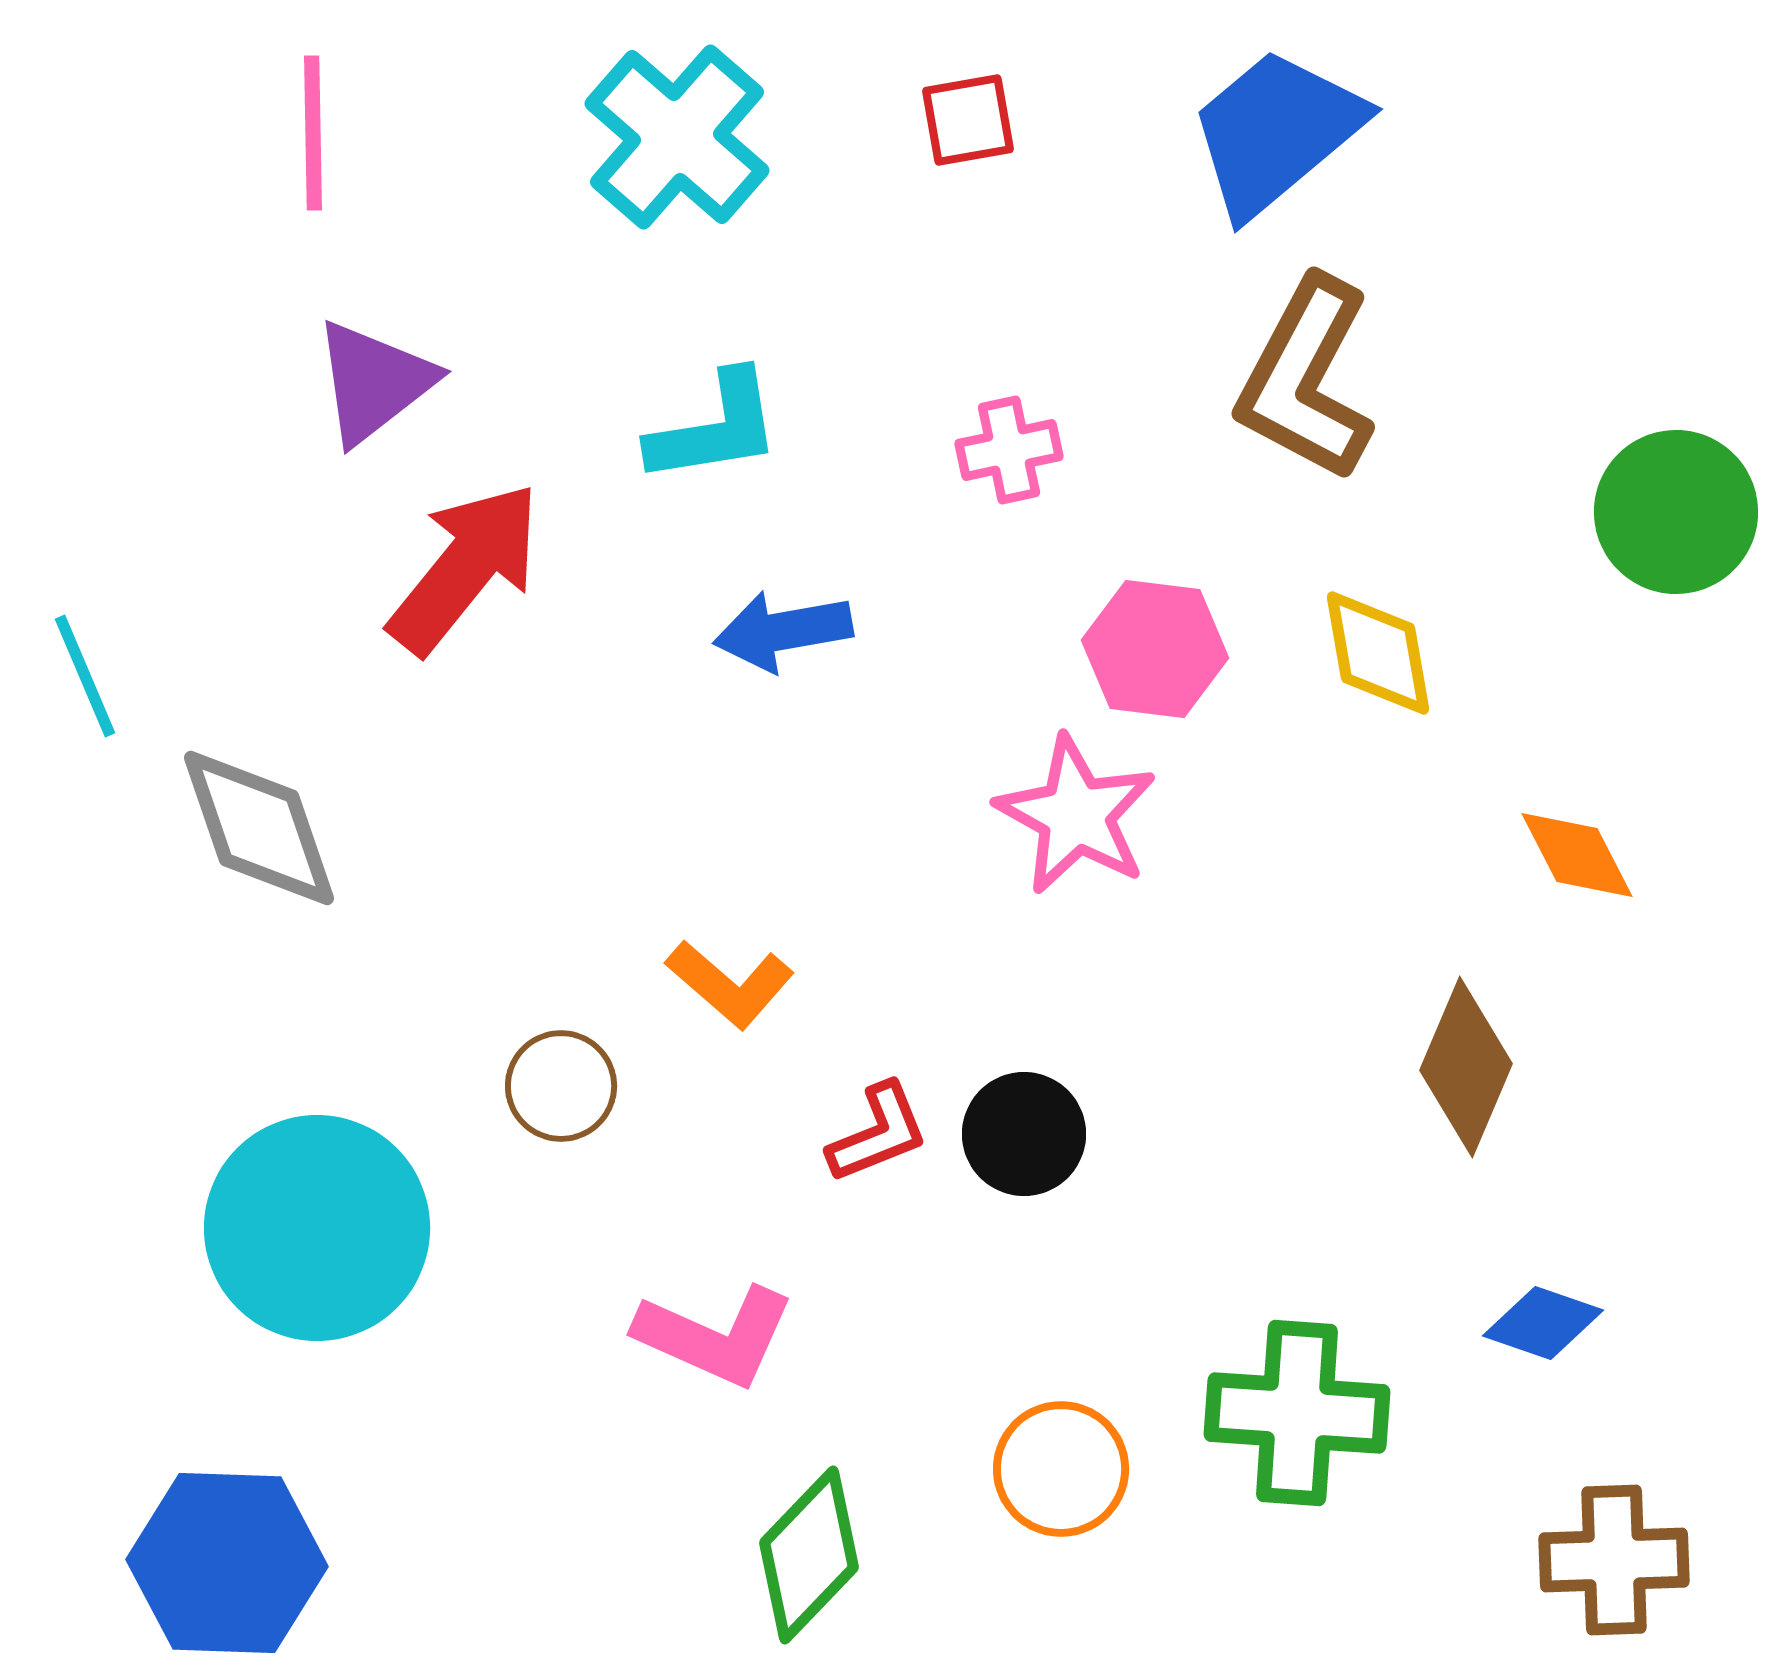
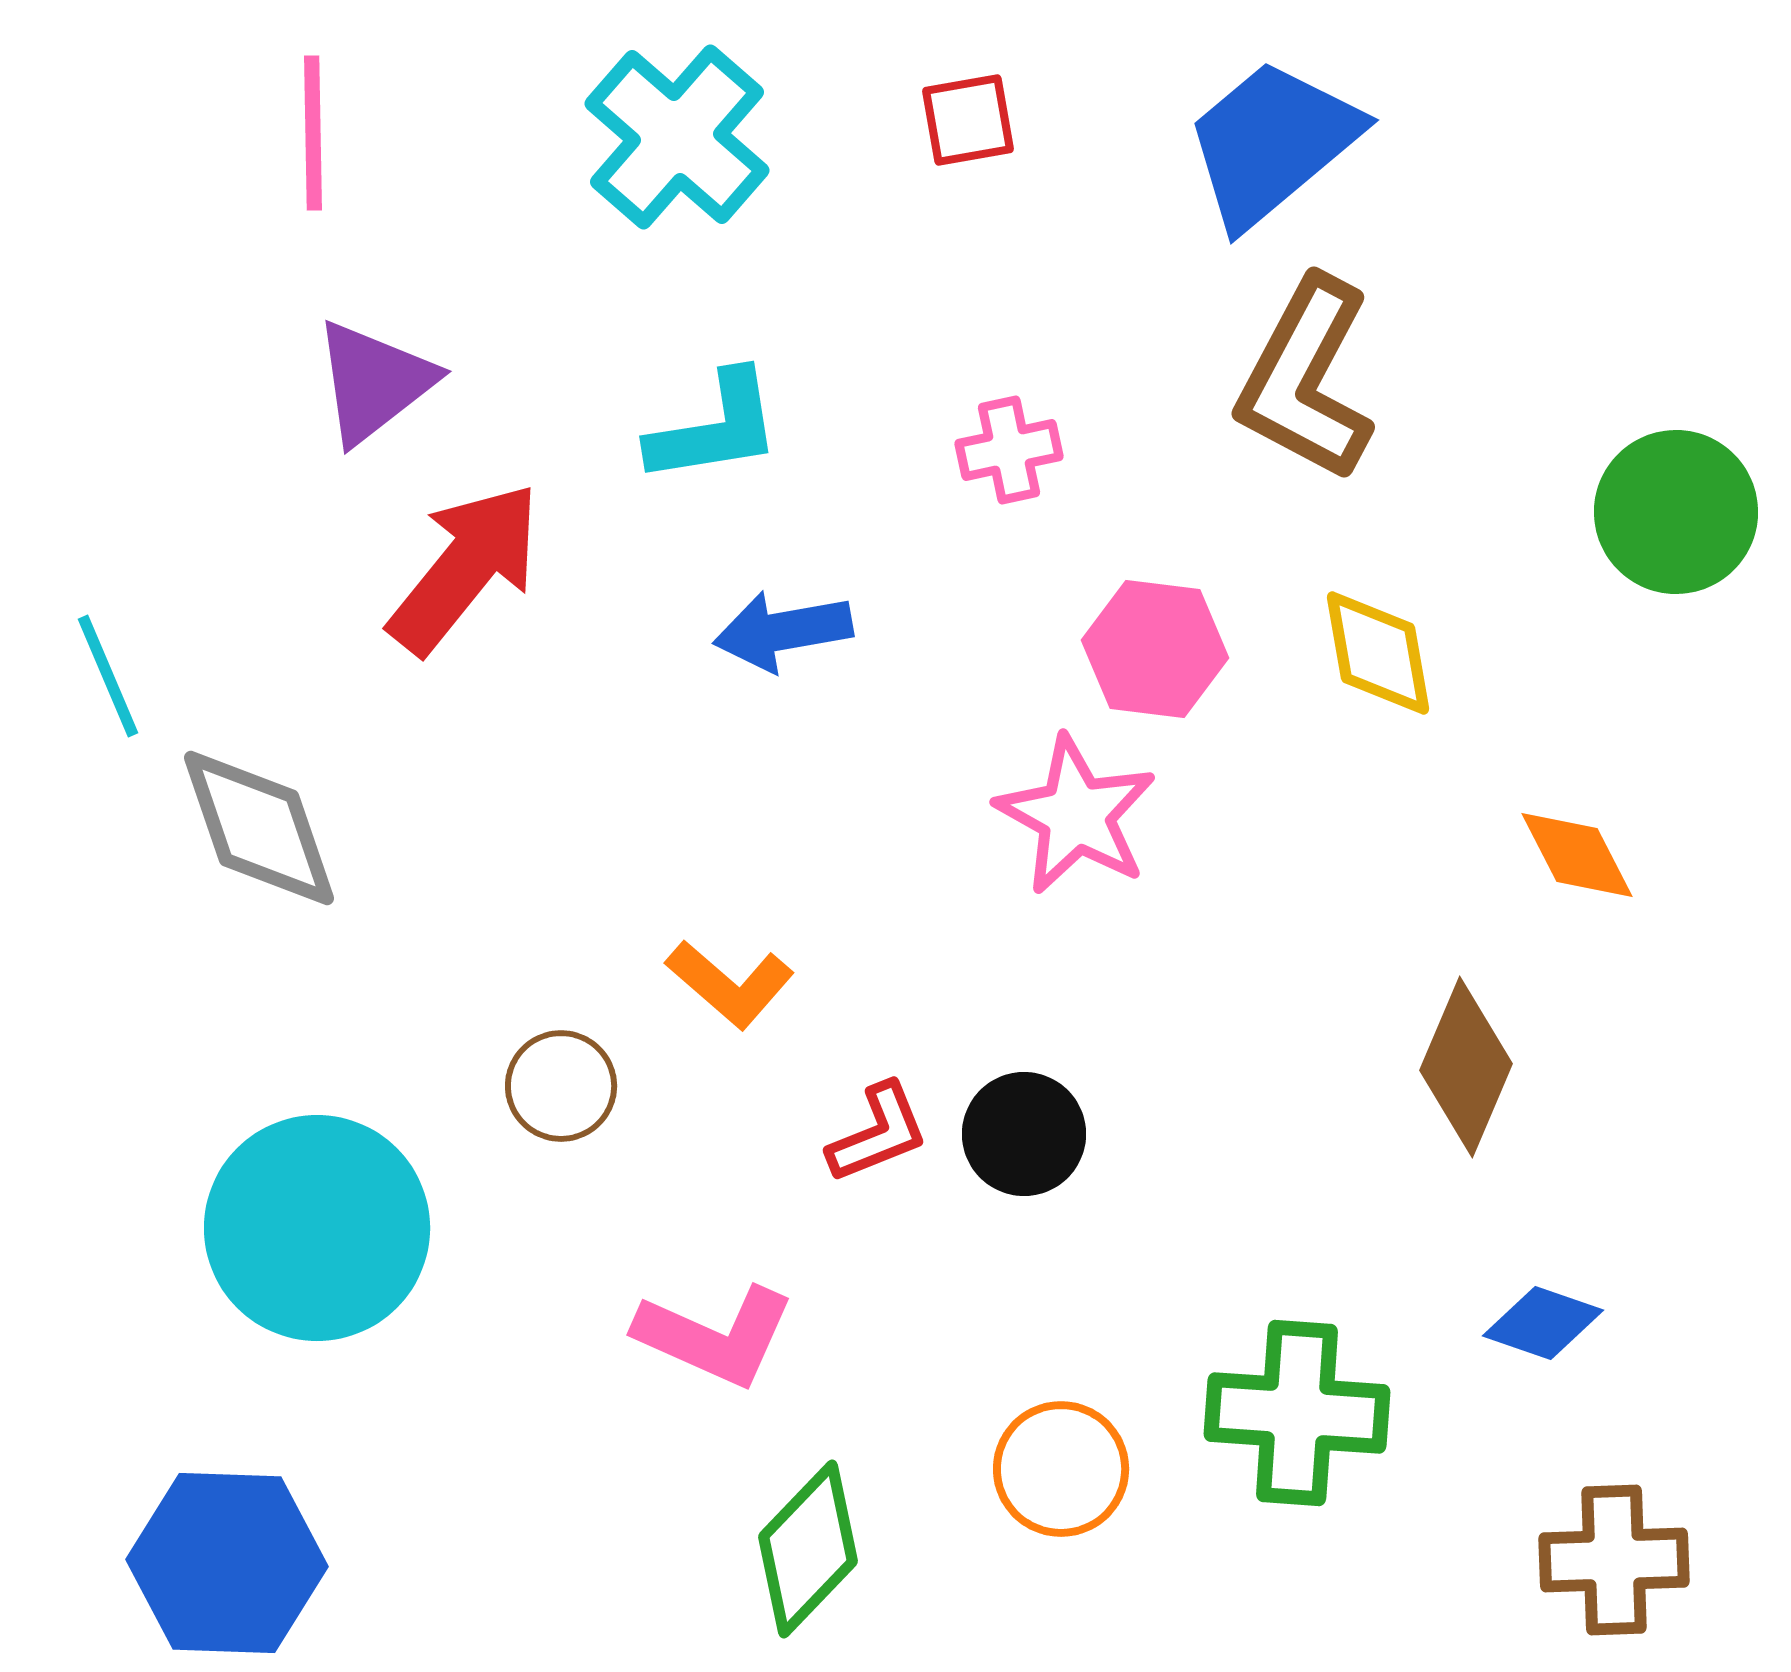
blue trapezoid: moved 4 px left, 11 px down
cyan line: moved 23 px right
green diamond: moved 1 px left, 6 px up
